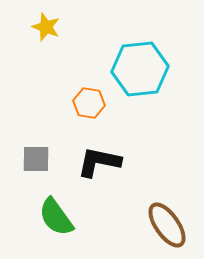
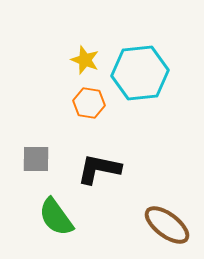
yellow star: moved 39 px right, 33 px down
cyan hexagon: moved 4 px down
black L-shape: moved 7 px down
brown ellipse: rotated 18 degrees counterclockwise
